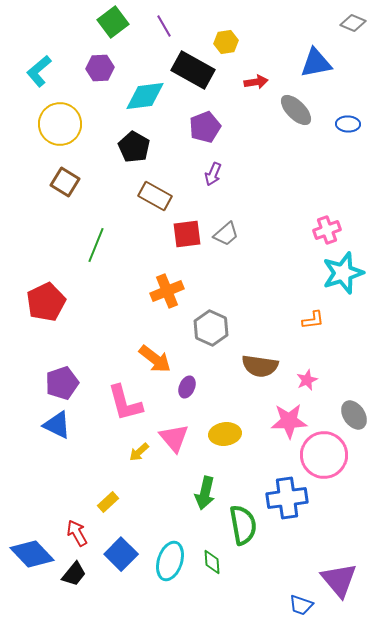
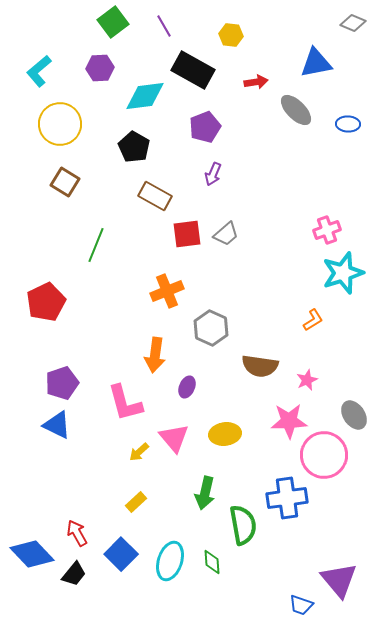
yellow hexagon at (226, 42): moved 5 px right, 7 px up; rotated 15 degrees clockwise
orange L-shape at (313, 320): rotated 25 degrees counterclockwise
orange arrow at (155, 359): moved 4 px up; rotated 60 degrees clockwise
yellow rectangle at (108, 502): moved 28 px right
